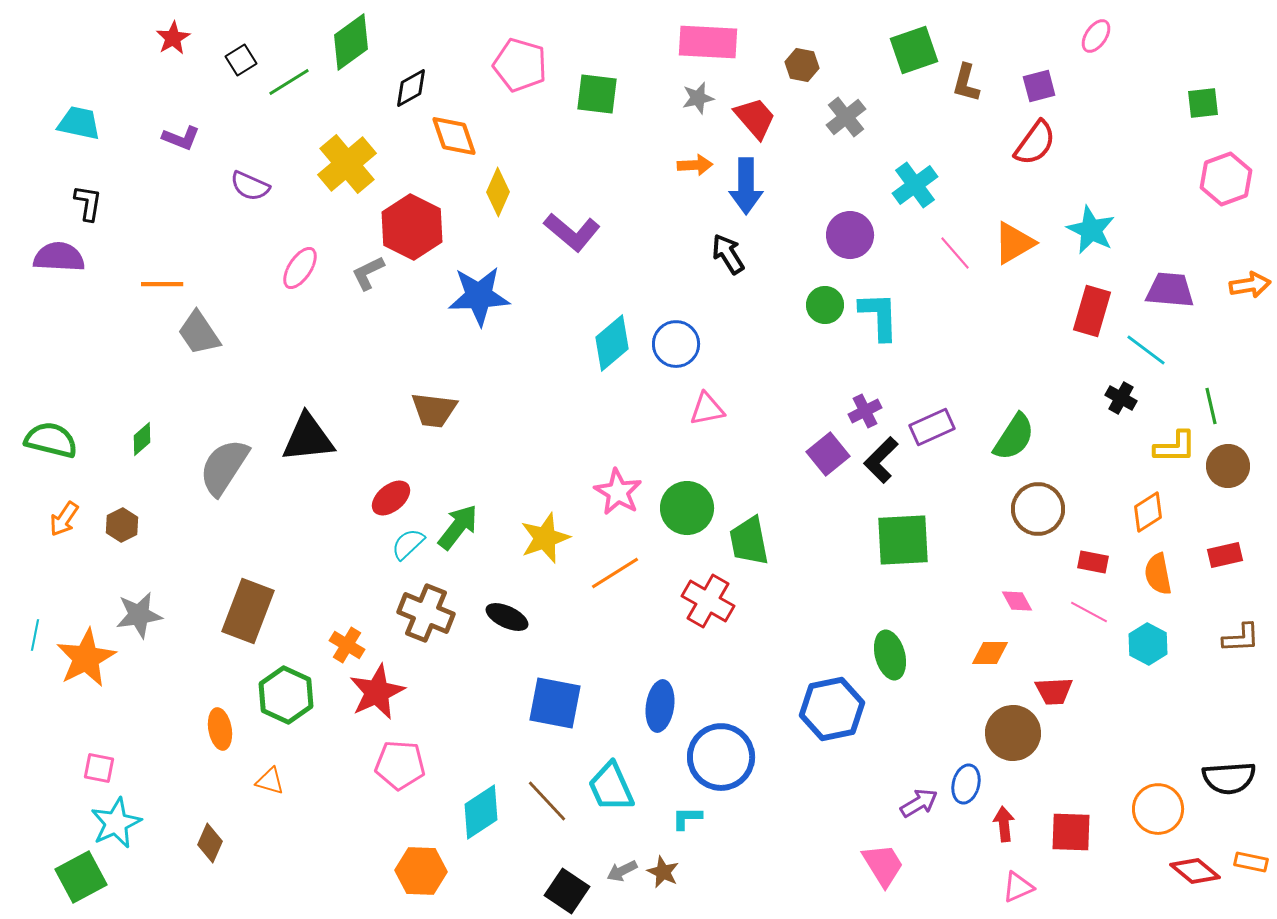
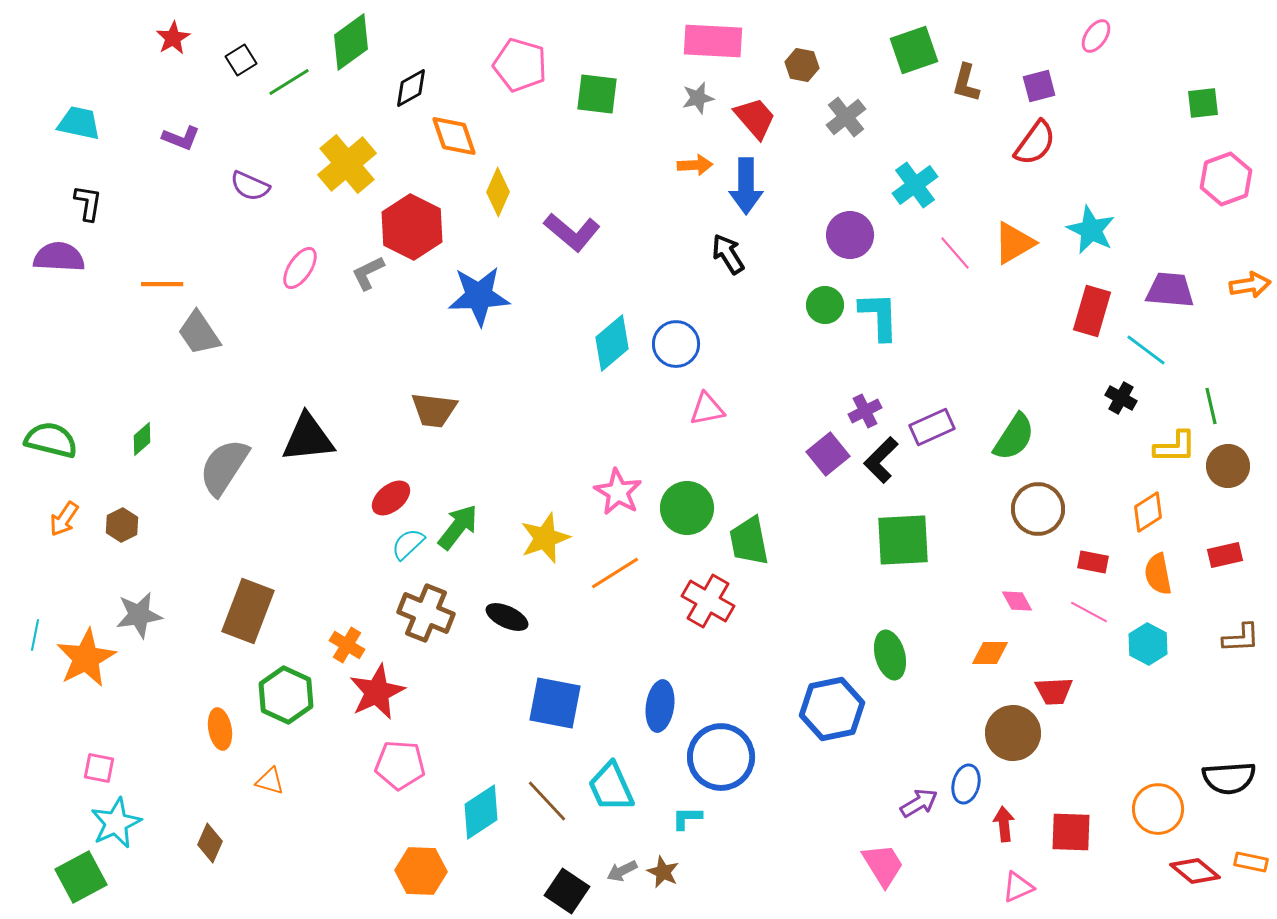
pink rectangle at (708, 42): moved 5 px right, 1 px up
